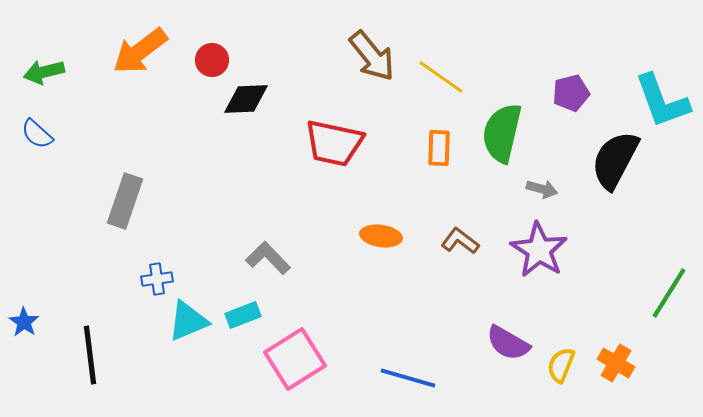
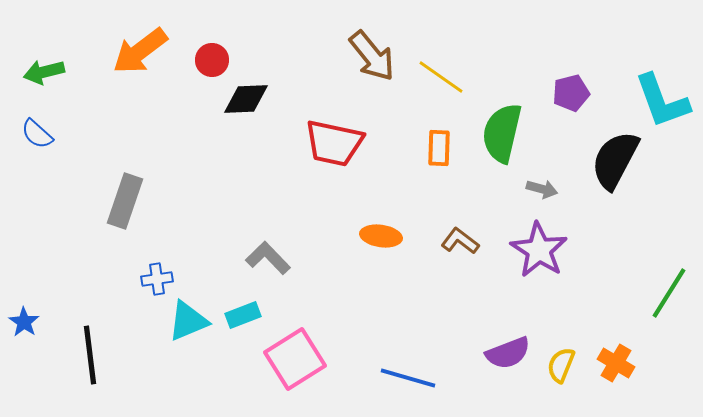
purple semicircle: moved 10 px down; rotated 51 degrees counterclockwise
